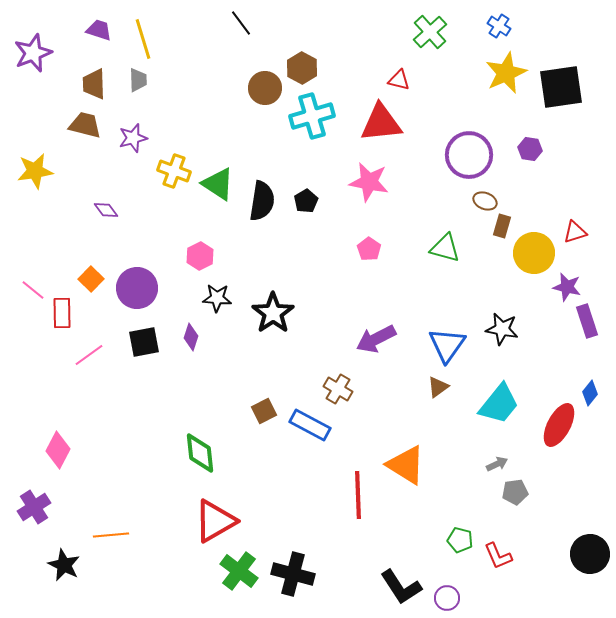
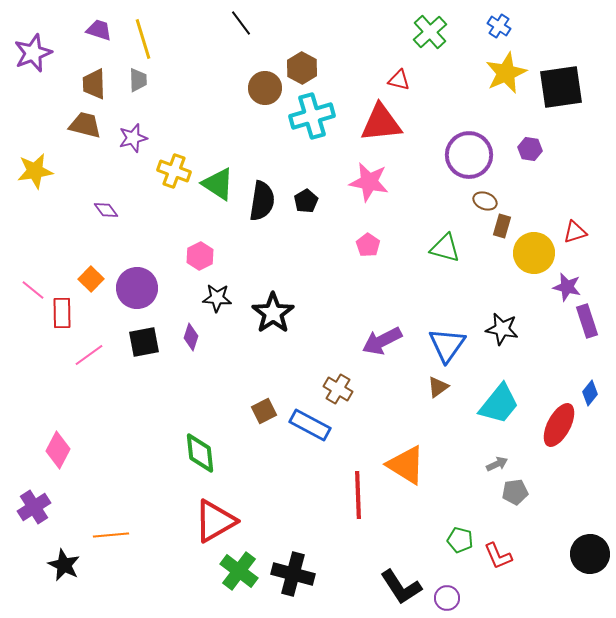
pink pentagon at (369, 249): moved 1 px left, 4 px up
purple arrow at (376, 339): moved 6 px right, 2 px down
